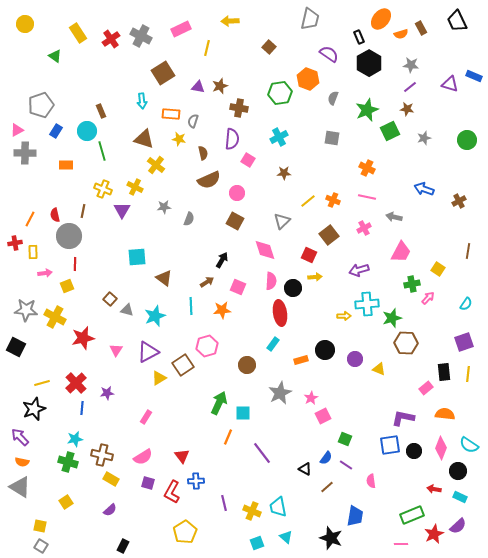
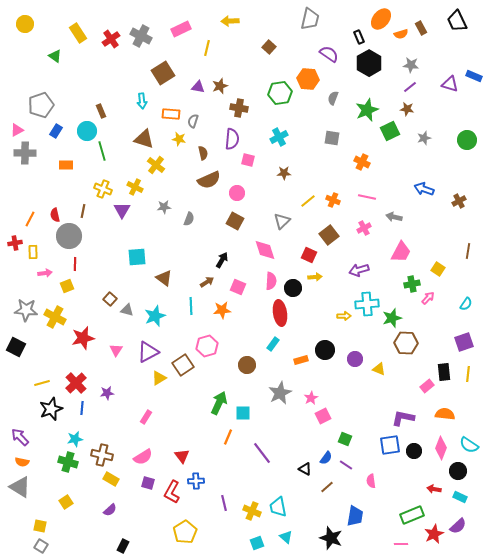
orange hexagon at (308, 79): rotated 15 degrees counterclockwise
pink square at (248, 160): rotated 16 degrees counterclockwise
orange cross at (367, 168): moved 5 px left, 6 px up
pink rectangle at (426, 388): moved 1 px right, 2 px up
black star at (34, 409): moved 17 px right
